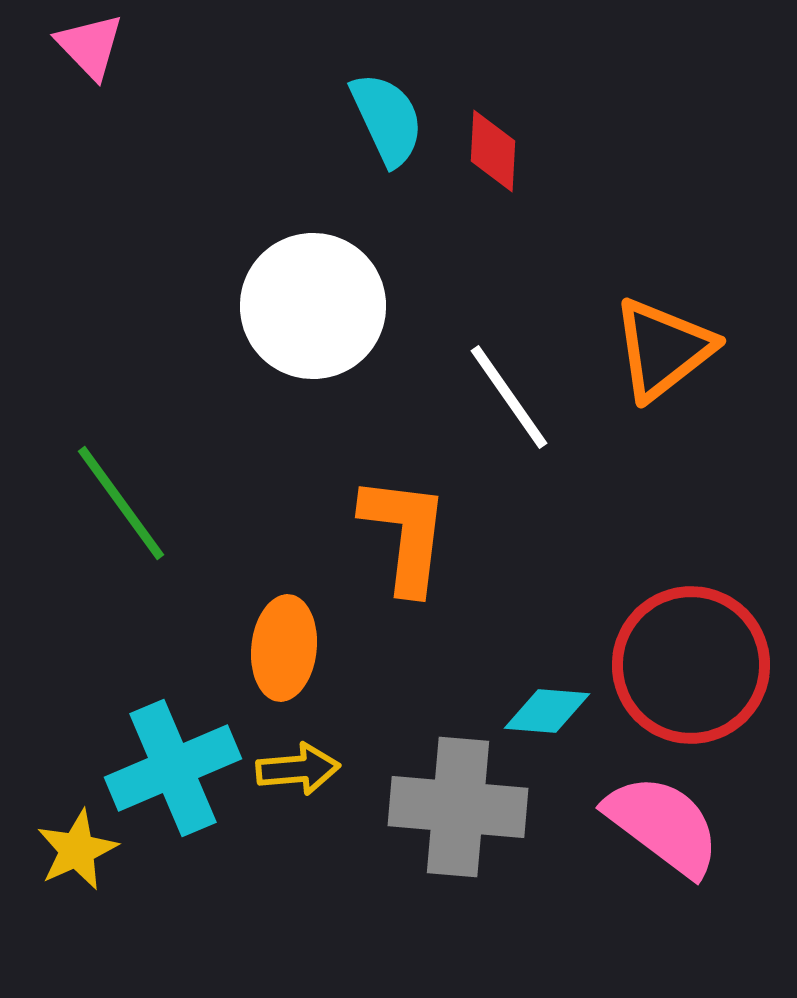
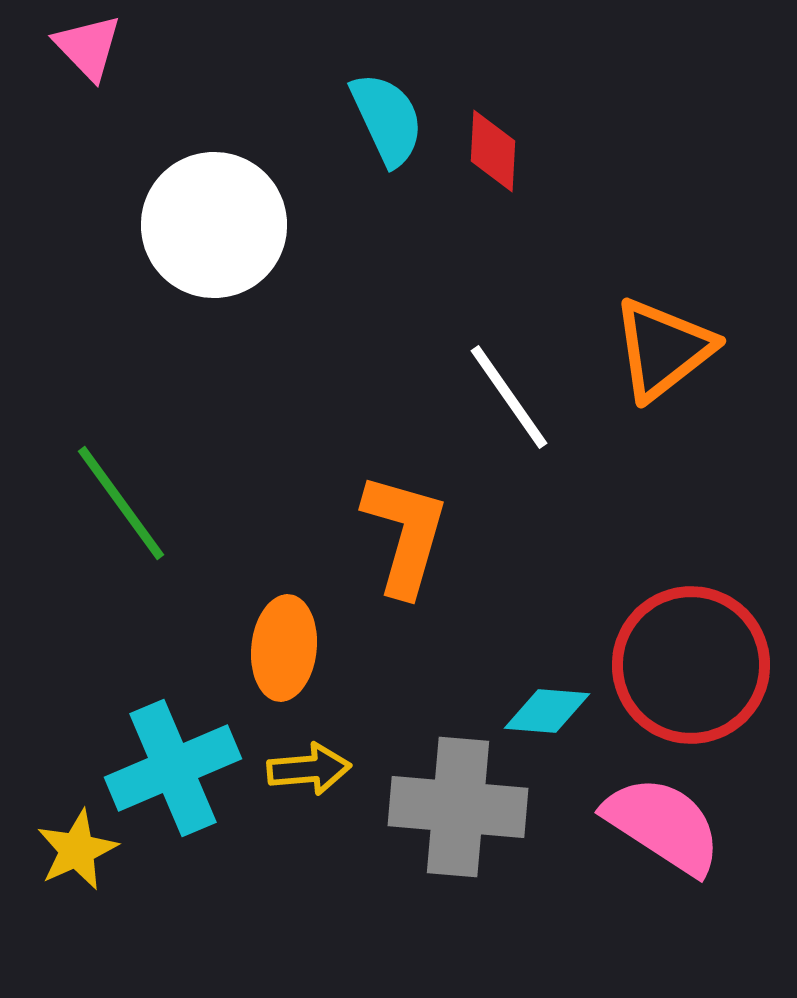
pink triangle: moved 2 px left, 1 px down
white circle: moved 99 px left, 81 px up
orange L-shape: rotated 9 degrees clockwise
yellow arrow: moved 11 px right
pink semicircle: rotated 4 degrees counterclockwise
